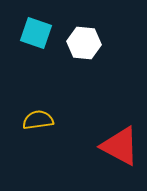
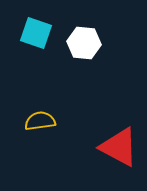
yellow semicircle: moved 2 px right, 1 px down
red triangle: moved 1 px left, 1 px down
